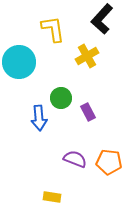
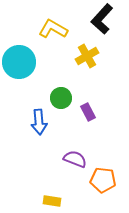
yellow L-shape: rotated 52 degrees counterclockwise
blue arrow: moved 4 px down
orange pentagon: moved 6 px left, 18 px down
yellow rectangle: moved 4 px down
